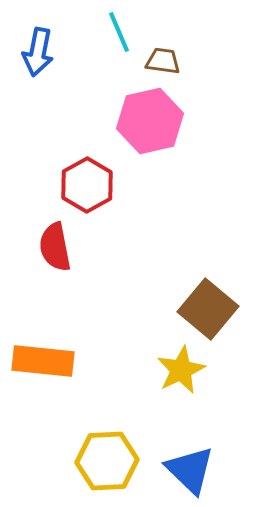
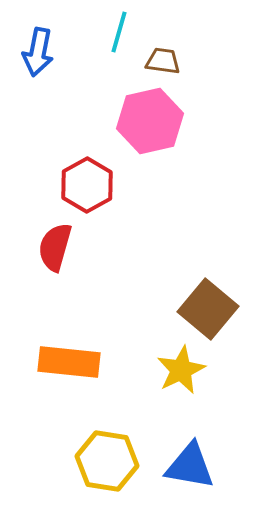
cyan line: rotated 39 degrees clockwise
red semicircle: rotated 27 degrees clockwise
orange rectangle: moved 26 px right, 1 px down
yellow hexagon: rotated 12 degrees clockwise
blue triangle: moved 4 px up; rotated 34 degrees counterclockwise
